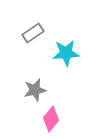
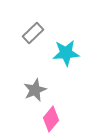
gray rectangle: rotated 10 degrees counterclockwise
gray star: rotated 10 degrees counterclockwise
